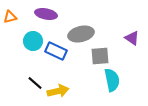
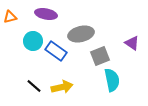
purple triangle: moved 5 px down
blue rectangle: rotated 10 degrees clockwise
gray square: rotated 18 degrees counterclockwise
black line: moved 1 px left, 3 px down
yellow arrow: moved 4 px right, 4 px up
